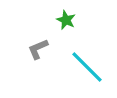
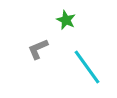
cyan line: rotated 9 degrees clockwise
